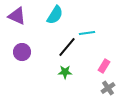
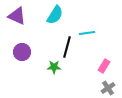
black line: rotated 25 degrees counterclockwise
green star: moved 11 px left, 5 px up
